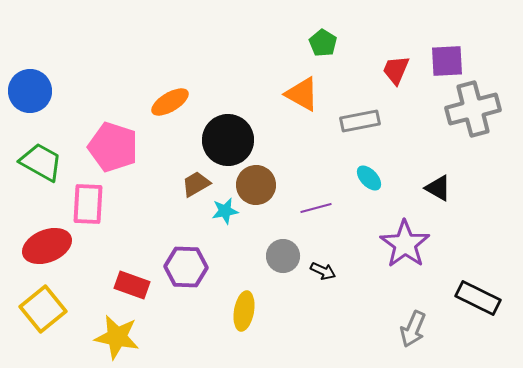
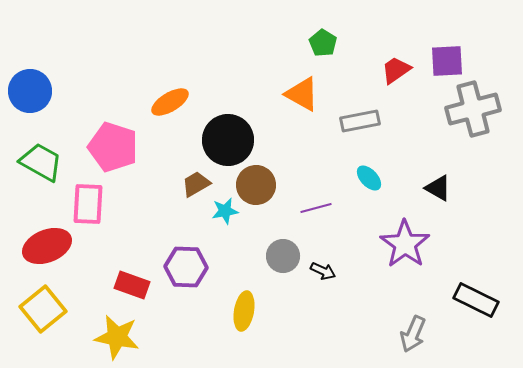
red trapezoid: rotated 32 degrees clockwise
black rectangle: moved 2 px left, 2 px down
gray arrow: moved 5 px down
